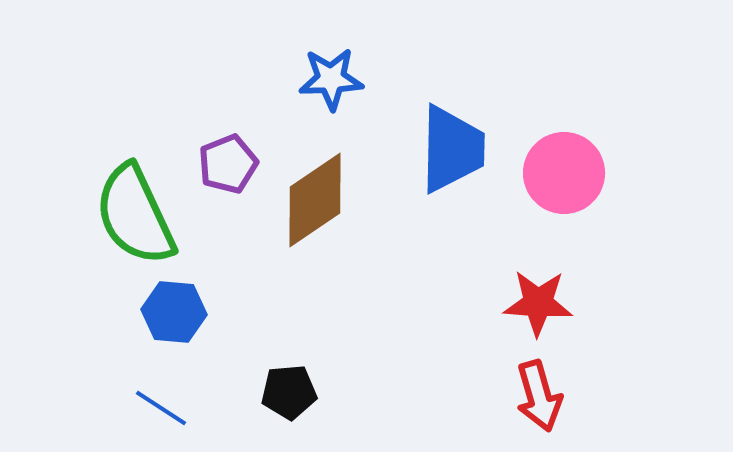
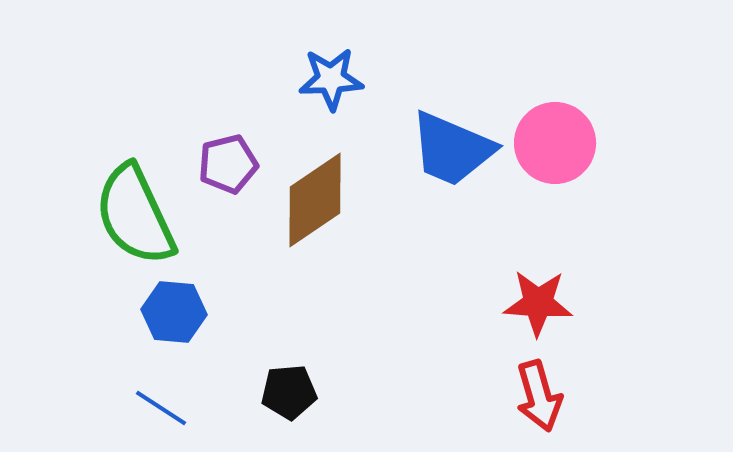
blue trapezoid: rotated 112 degrees clockwise
purple pentagon: rotated 8 degrees clockwise
pink circle: moved 9 px left, 30 px up
